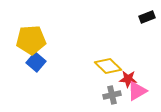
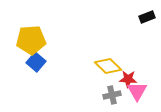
pink triangle: rotated 30 degrees counterclockwise
